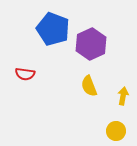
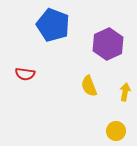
blue pentagon: moved 4 px up
purple hexagon: moved 17 px right
yellow arrow: moved 2 px right, 4 px up
